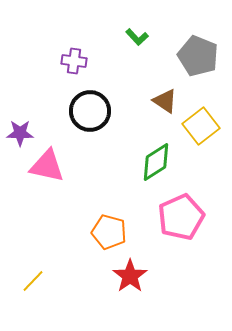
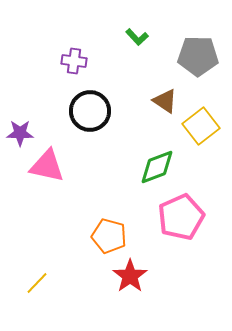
gray pentagon: rotated 21 degrees counterclockwise
green diamond: moved 1 px right, 5 px down; rotated 12 degrees clockwise
orange pentagon: moved 4 px down
yellow line: moved 4 px right, 2 px down
